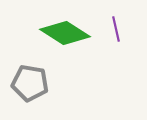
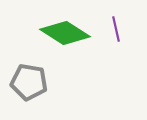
gray pentagon: moved 1 px left, 1 px up
